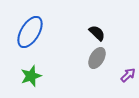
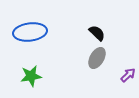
blue ellipse: rotated 52 degrees clockwise
green star: rotated 10 degrees clockwise
